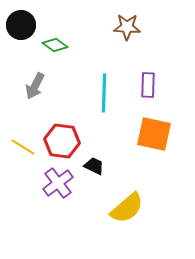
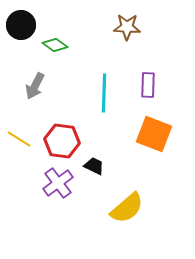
orange square: rotated 9 degrees clockwise
yellow line: moved 4 px left, 8 px up
